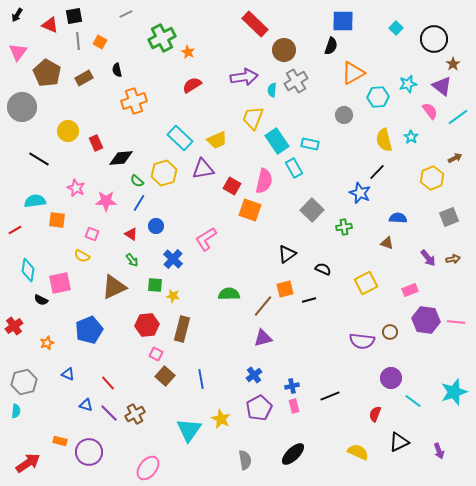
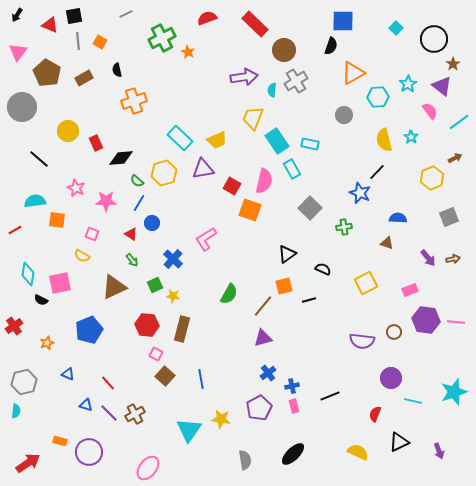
cyan star at (408, 84): rotated 18 degrees counterclockwise
red semicircle at (192, 85): moved 15 px right, 67 px up; rotated 12 degrees clockwise
cyan line at (458, 117): moved 1 px right, 5 px down
black line at (39, 159): rotated 10 degrees clockwise
cyan rectangle at (294, 168): moved 2 px left, 1 px down
gray square at (312, 210): moved 2 px left, 2 px up
blue circle at (156, 226): moved 4 px left, 3 px up
cyan diamond at (28, 270): moved 4 px down
green square at (155, 285): rotated 28 degrees counterclockwise
orange square at (285, 289): moved 1 px left, 3 px up
green semicircle at (229, 294): rotated 120 degrees clockwise
red hexagon at (147, 325): rotated 10 degrees clockwise
brown circle at (390, 332): moved 4 px right
blue cross at (254, 375): moved 14 px right, 2 px up
cyan line at (413, 401): rotated 24 degrees counterclockwise
yellow star at (221, 419): rotated 18 degrees counterclockwise
